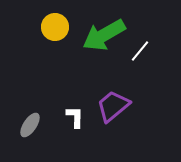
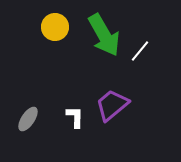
green arrow: rotated 90 degrees counterclockwise
purple trapezoid: moved 1 px left, 1 px up
gray ellipse: moved 2 px left, 6 px up
